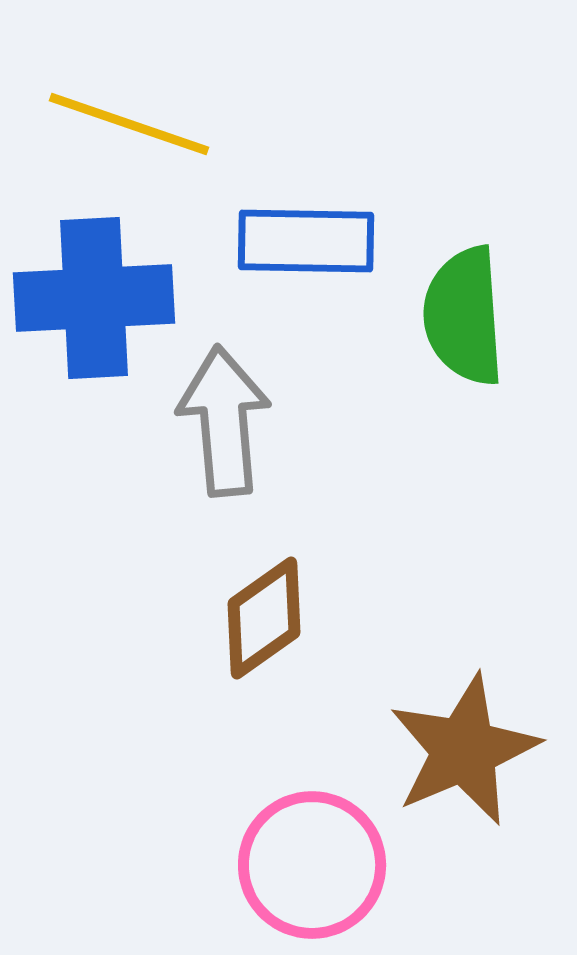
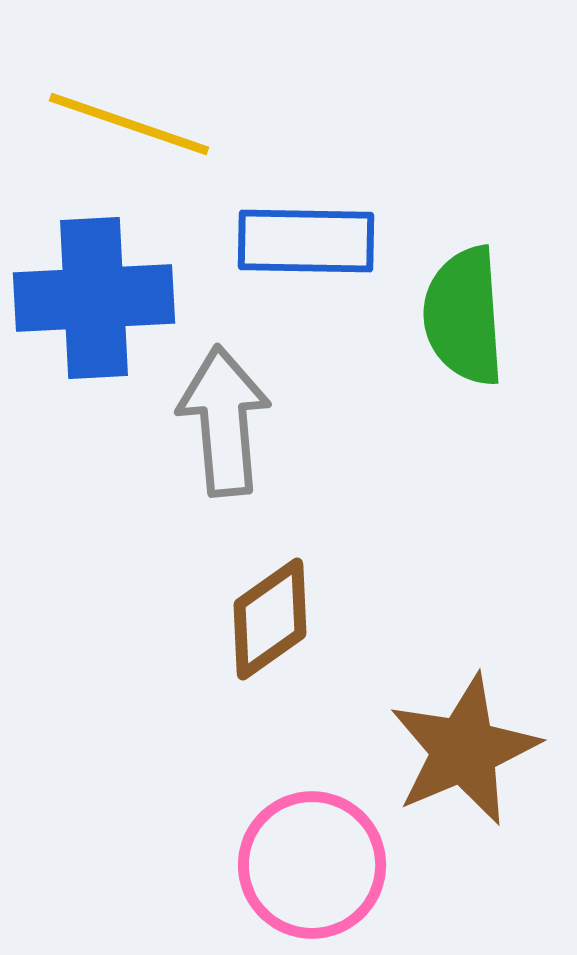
brown diamond: moved 6 px right, 1 px down
